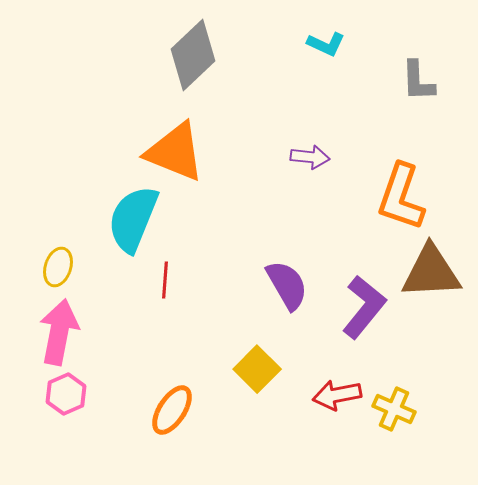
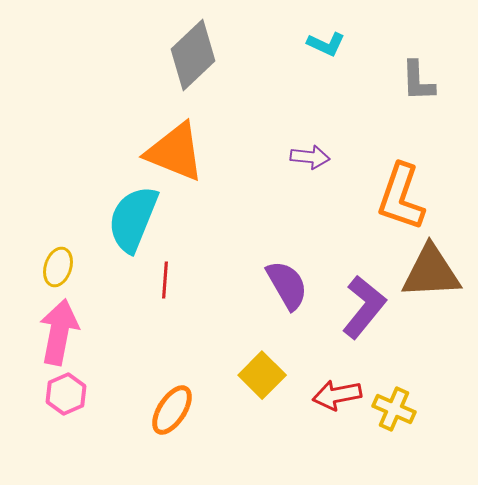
yellow square: moved 5 px right, 6 px down
